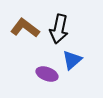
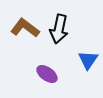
blue triangle: moved 16 px right; rotated 15 degrees counterclockwise
purple ellipse: rotated 15 degrees clockwise
